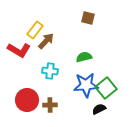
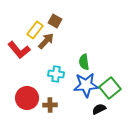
brown square: moved 33 px left, 3 px down; rotated 16 degrees clockwise
red L-shape: rotated 20 degrees clockwise
green semicircle: moved 5 px down; rotated 84 degrees counterclockwise
cyan cross: moved 6 px right, 3 px down
green square: moved 4 px right
red circle: moved 2 px up
